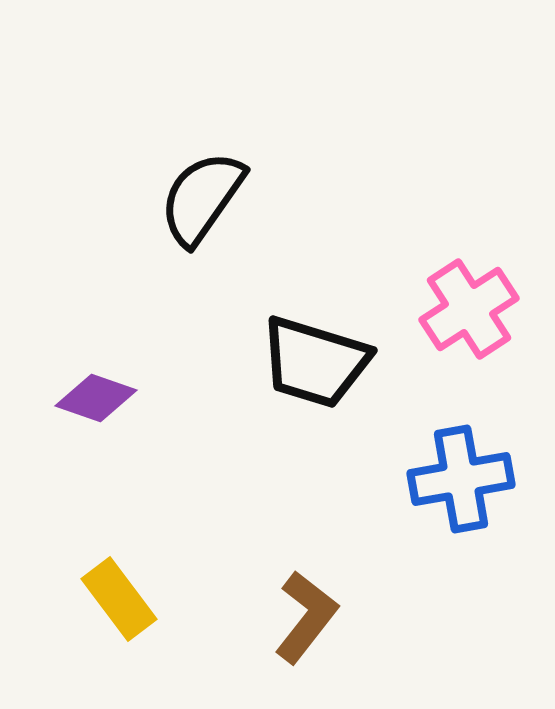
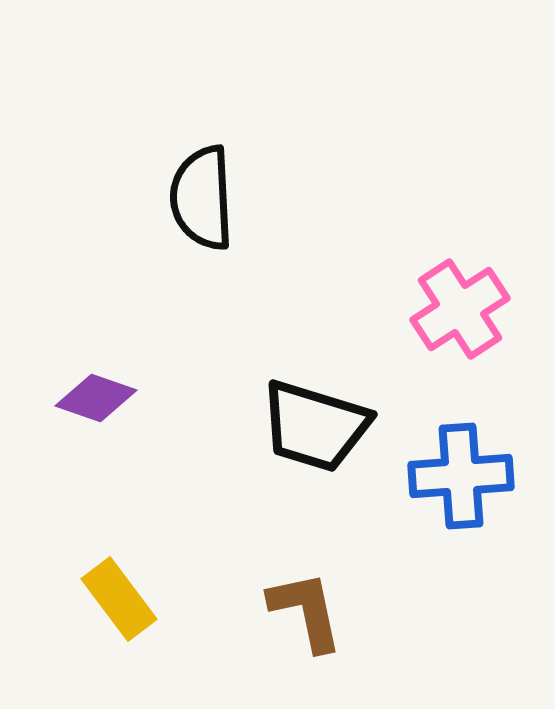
black semicircle: rotated 38 degrees counterclockwise
pink cross: moved 9 px left
black trapezoid: moved 64 px down
blue cross: moved 3 px up; rotated 6 degrees clockwise
brown L-shape: moved 6 px up; rotated 50 degrees counterclockwise
